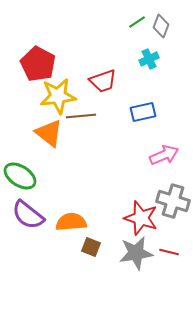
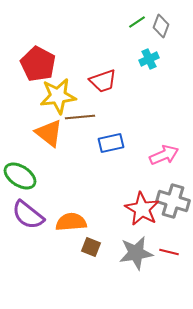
blue rectangle: moved 32 px left, 31 px down
brown line: moved 1 px left, 1 px down
red star: moved 1 px right, 9 px up; rotated 12 degrees clockwise
